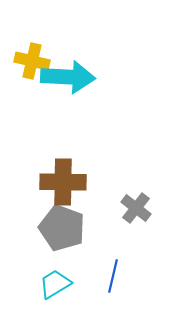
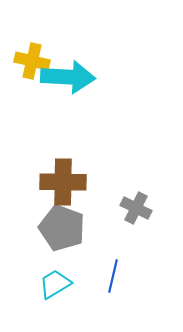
gray cross: rotated 12 degrees counterclockwise
